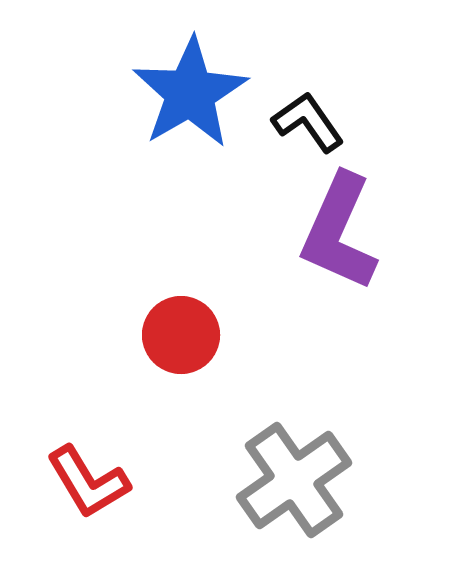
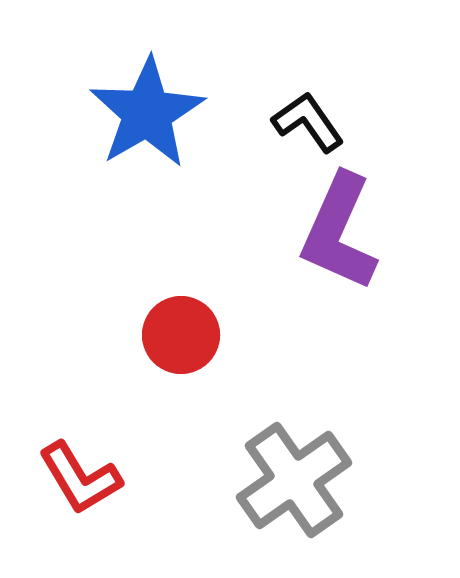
blue star: moved 43 px left, 20 px down
red L-shape: moved 8 px left, 4 px up
